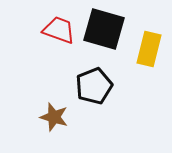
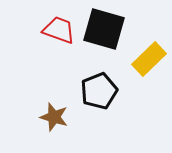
yellow rectangle: moved 10 px down; rotated 32 degrees clockwise
black pentagon: moved 5 px right, 5 px down
